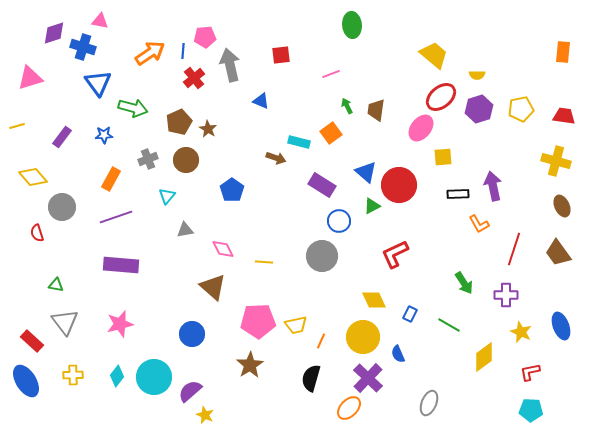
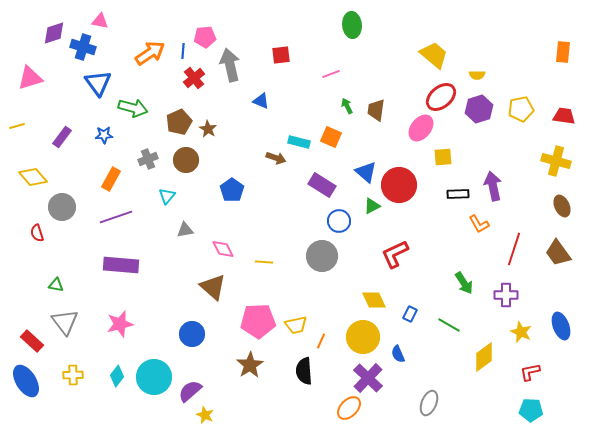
orange square at (331, 133): moved 4 px down; rotated 30 degrees counterclockwise
black semicircle at (311, 378): moved 7 px left, 7 px up; rotated 20 degrees counterclockwise
